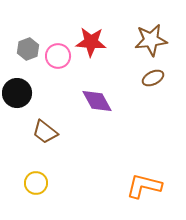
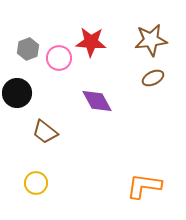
pink circle: moved 1 px right, 2 px down
orange L-shape: rotated 6 degrees counterclockwise
